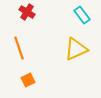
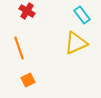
red cross: moved 1 px up
yellow triangle: moved 6 px up
